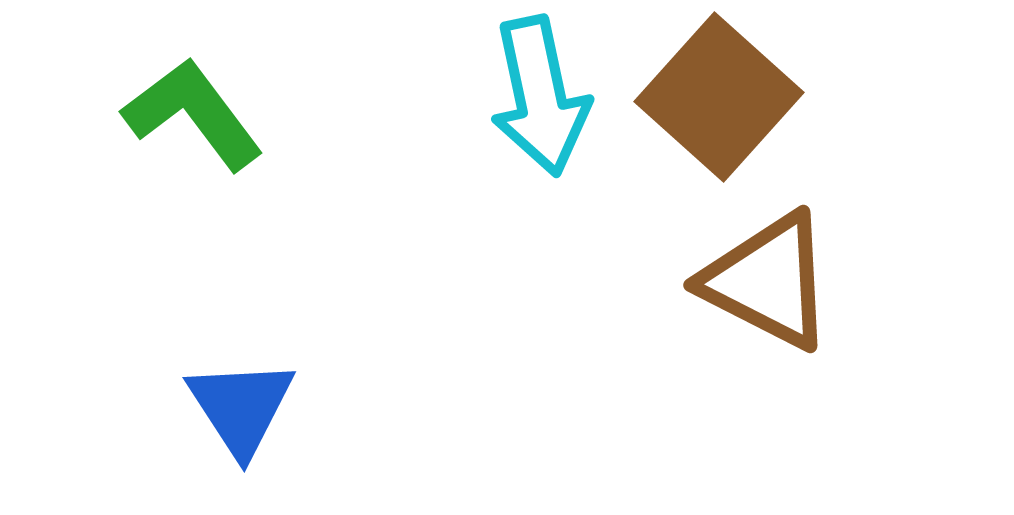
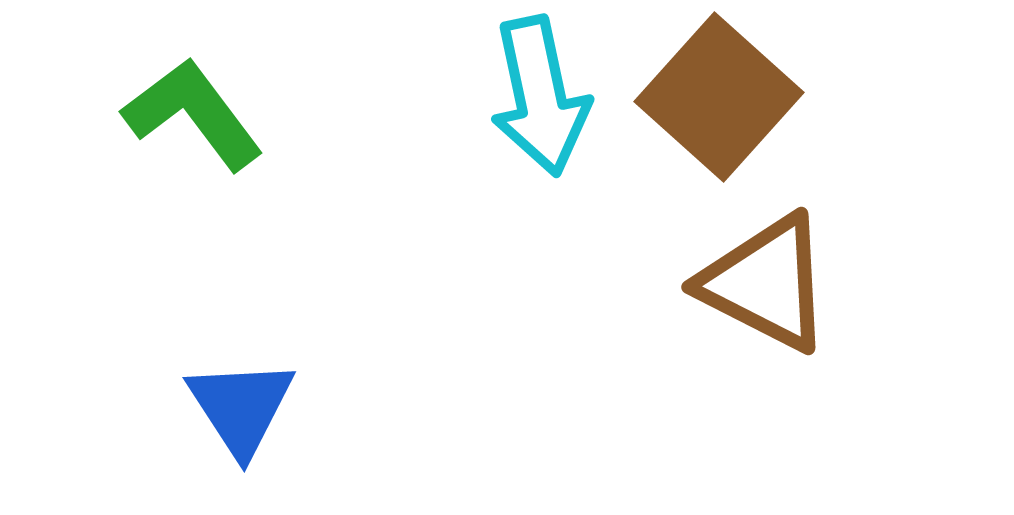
brown triangle: moved 2 px left, 2 px down
